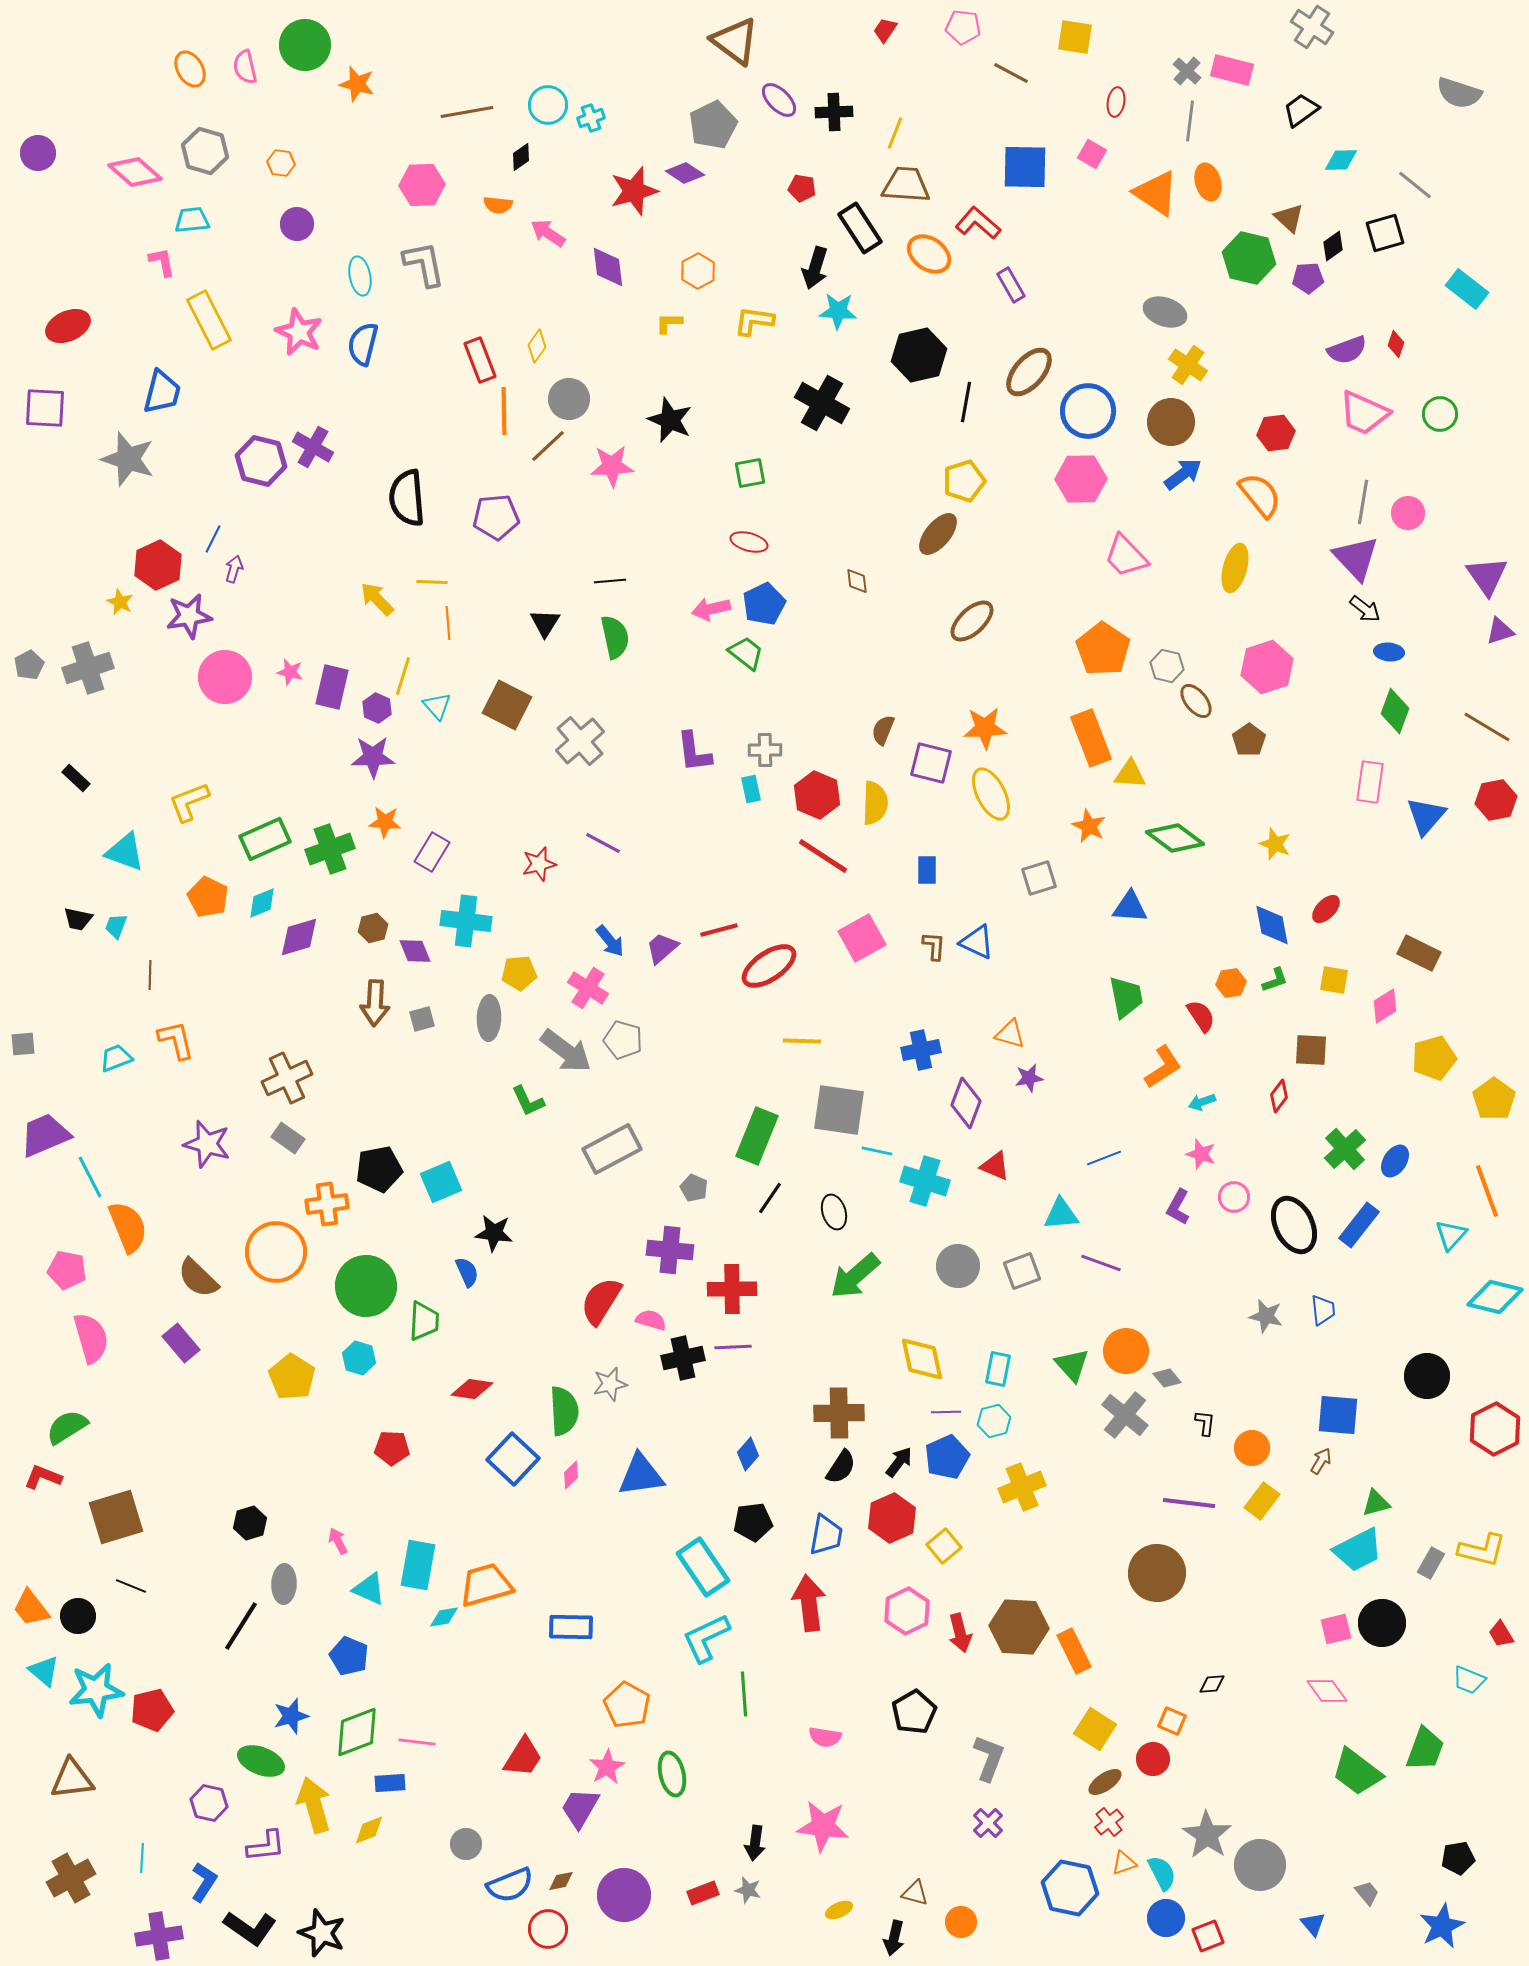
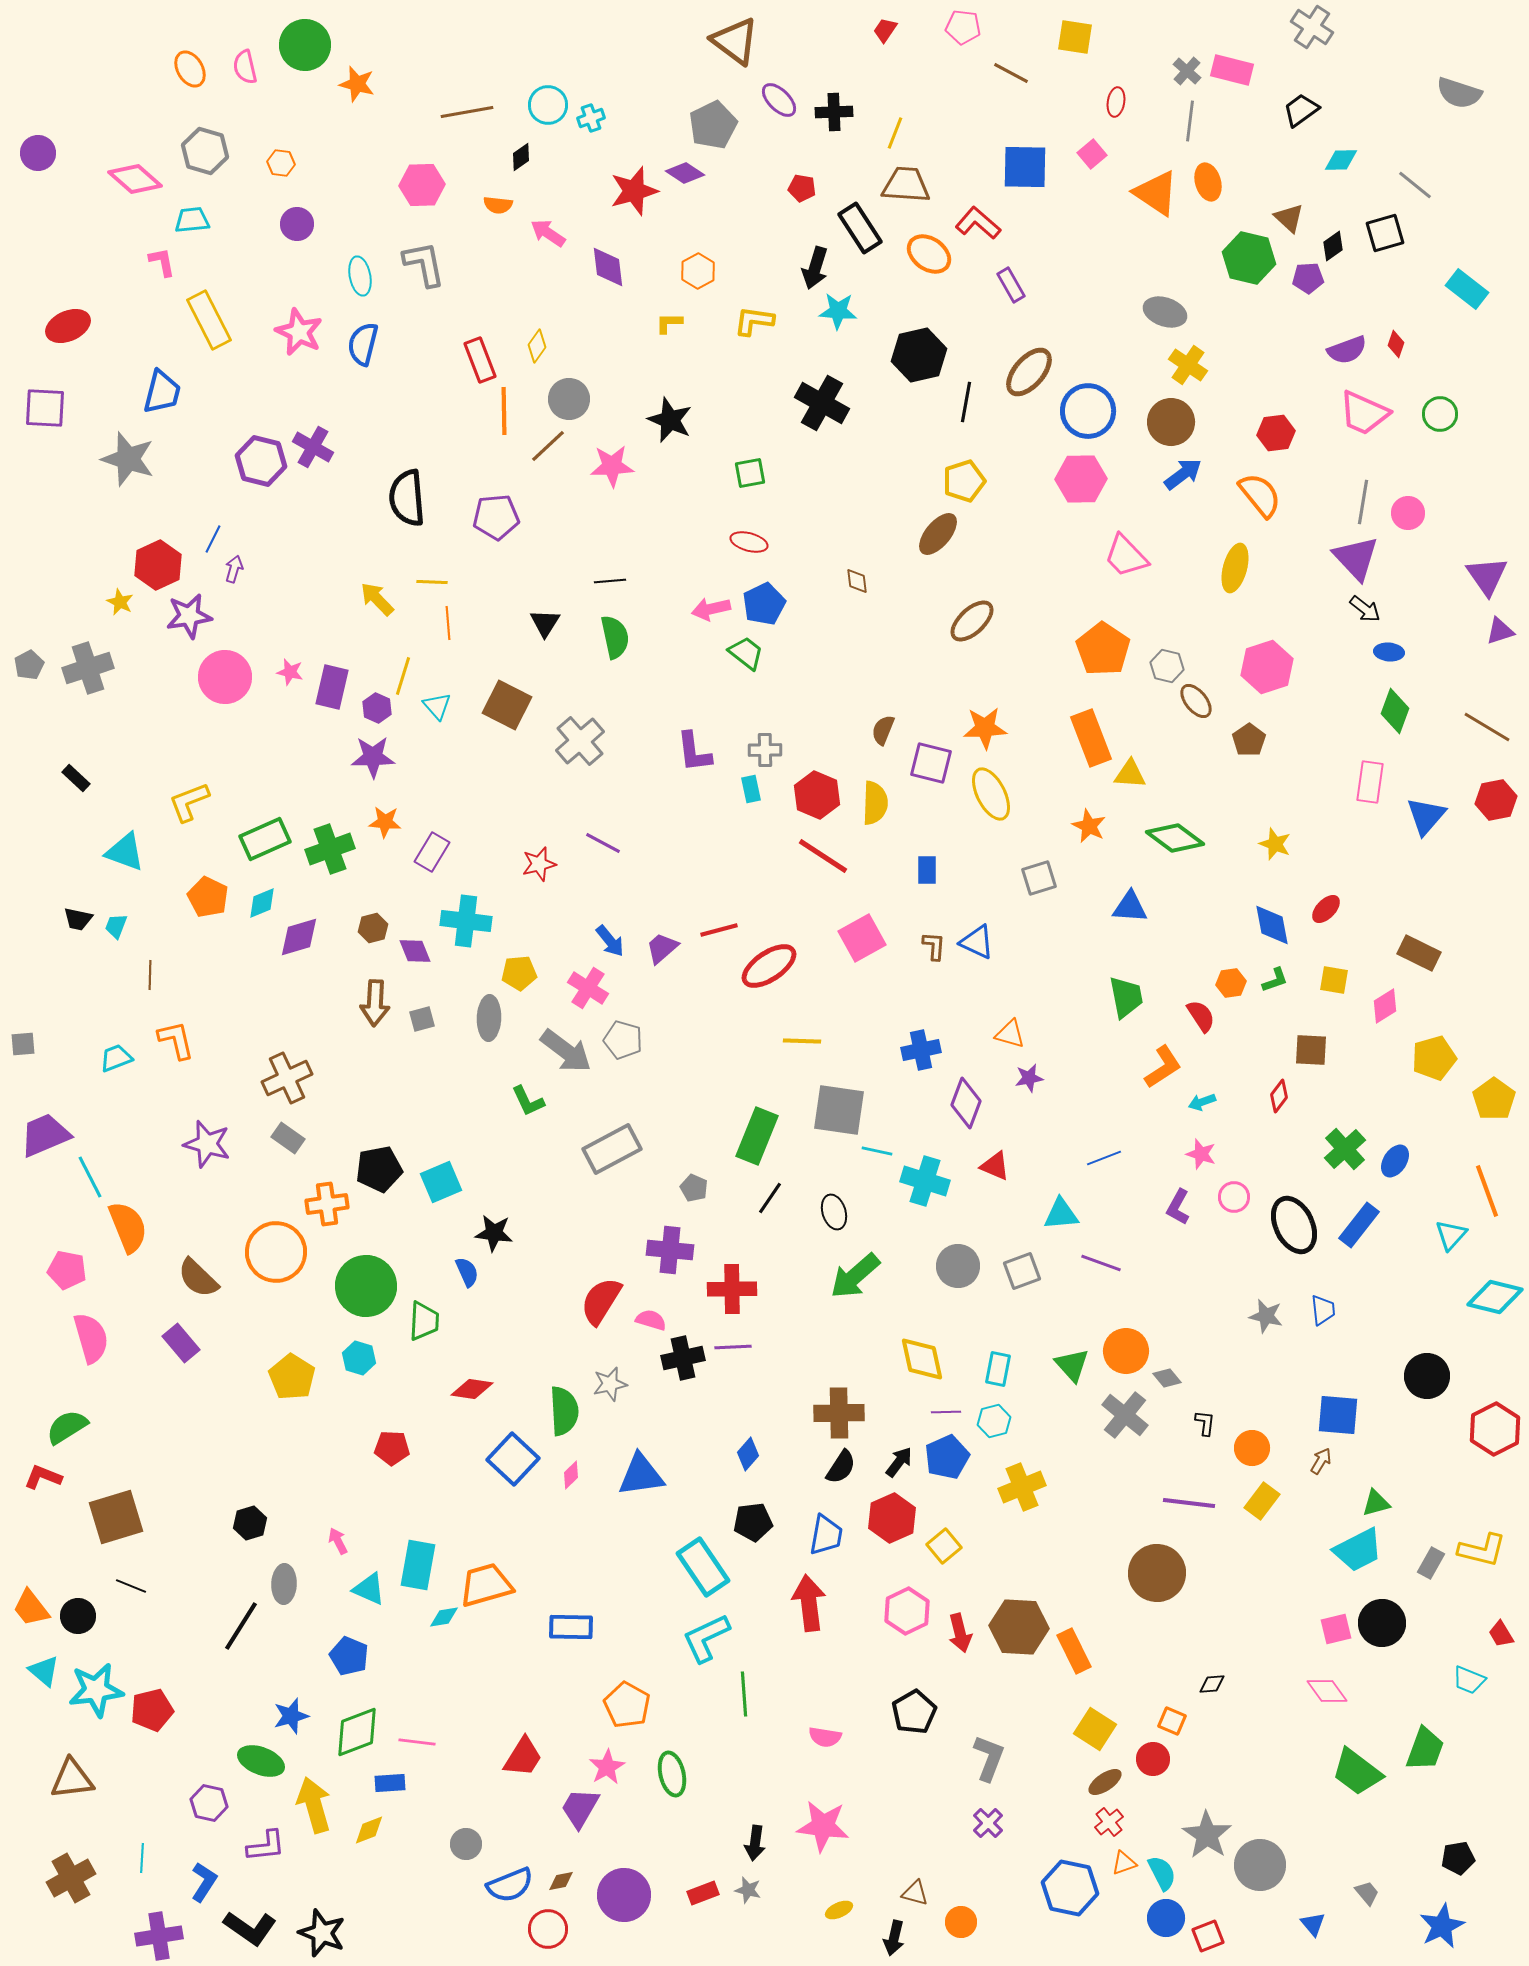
pink square at (1092, 154): rotated 20 degrees clockwise
pink diamond at (135, 172): moved 7 px down
